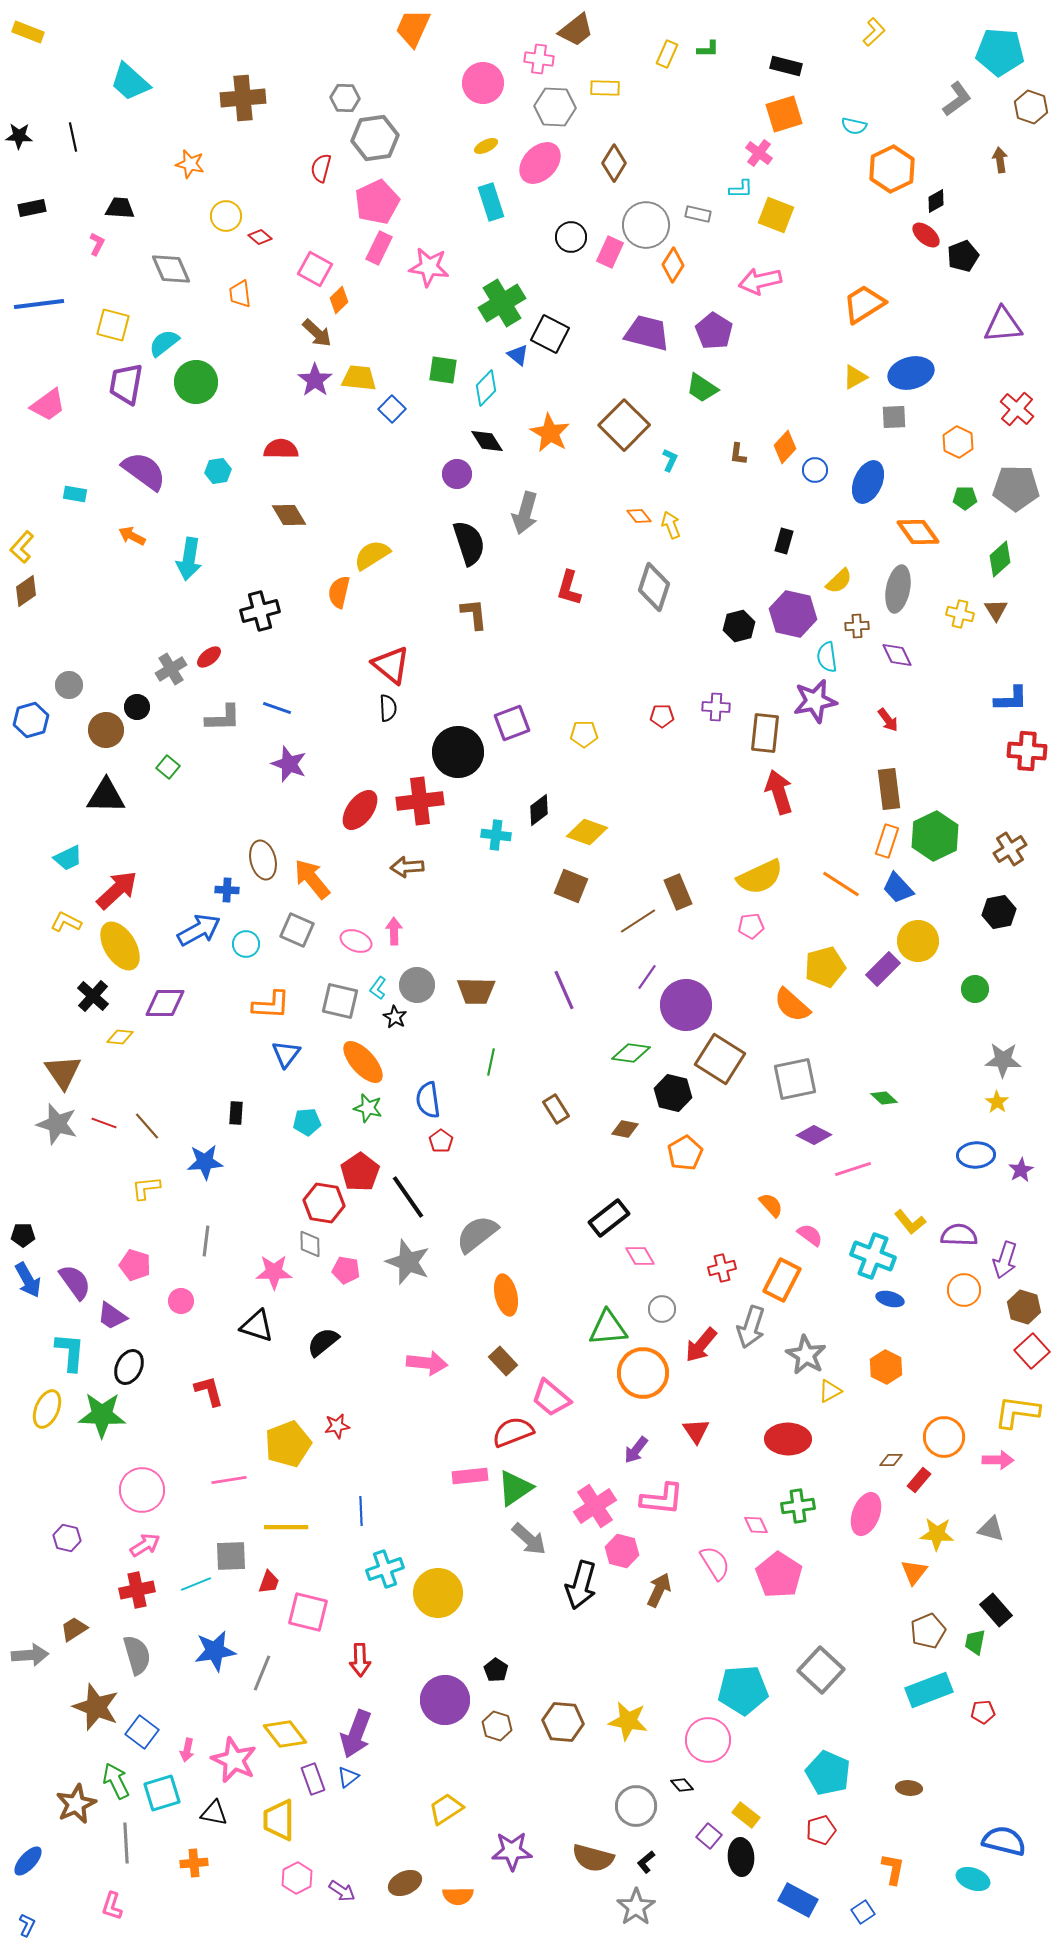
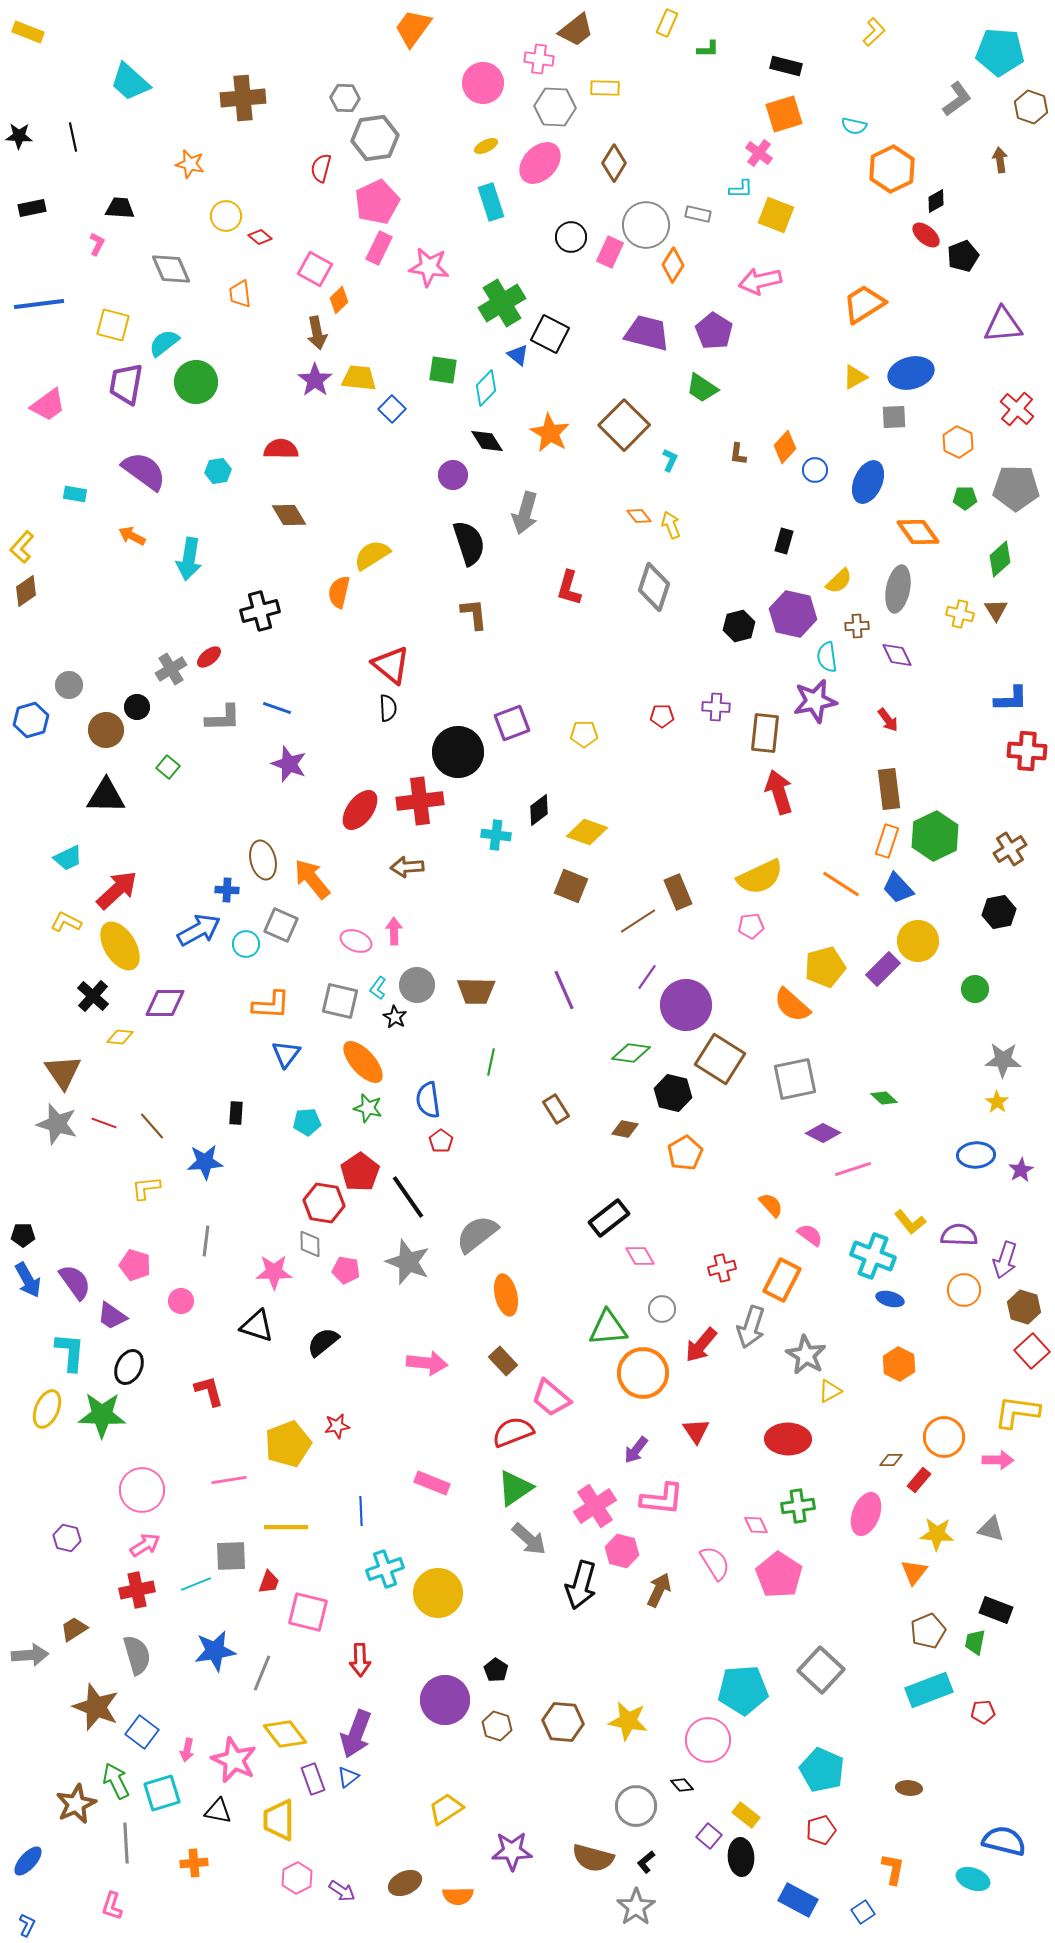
orange trapezoid at (413, 28): rotated 12 degrees clockwise
yellow rectangle at (667, 54): moved 31 px up
brown arrow at (317, 333): rotated 36 degrees clockwise
purple circle at (457, 474): moved 4 px left, 1 px down
gray square at (297, 930): moved 16 px left, 5 px up
brown line at (147, 1126): moved 5 px right
purple diamond at (814, 1135): moved 9 px right, 2 px up
orange hexagon at (886, 1367): moved 13 px right, 3 px up
pink rectangle at (470, 1476): moved 38 px left, 7 px down; rotated 28 degrees clockwise
black rectangle at (996, 1610): rotated 28 degrees counterclockwise
cyan pentagon at (828, 1773): moved 6 px left, 3 px up
black triangle at (214, 1813): moved 4 px right, 2 px up
